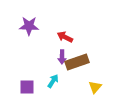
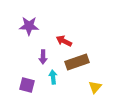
red arrow: moved 1 px left, 4 px down
purple arrow: moved 19 px left
cyan arrow: moved 4 px up; rotated 40 degrees counterclockwise
purple square: moved 2 px up; rotated 14 degrees clockwise
